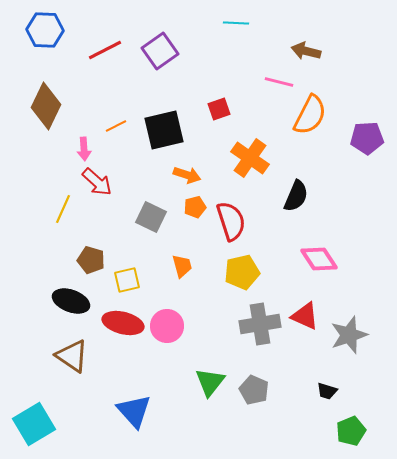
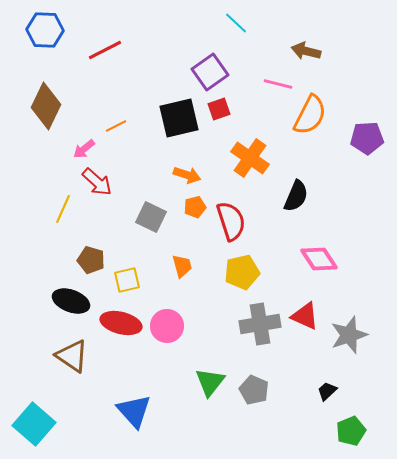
cyan line: rotated 40 degrees clockwise
purple square: moved 50 px right, 21 px down
pink line: moved 1 px left, 2 px down
black square: moved 15 px right, 12 px up
pink arrow: rotated 55 degrees clockwise
red ellipse: moved 2 px left
black trapezoid: rotated 120 degrees clockwise
cyan square: rotated 18 degrees counterclockwise
